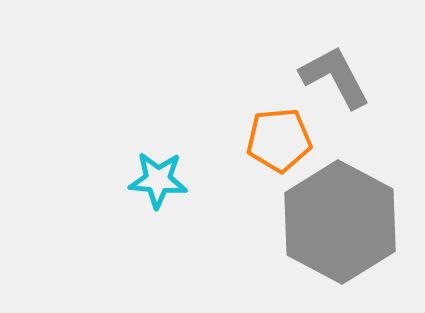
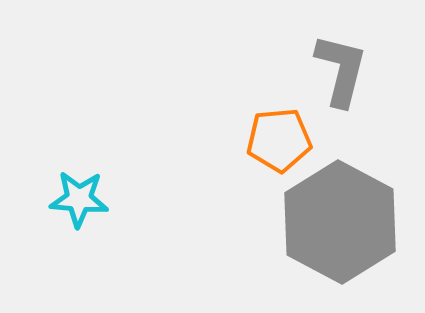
gray L-shape: moved 6 px right, 7 px up; rotated 42 degrees clockwise
cyan star: moved 79 px left, 19 px down
